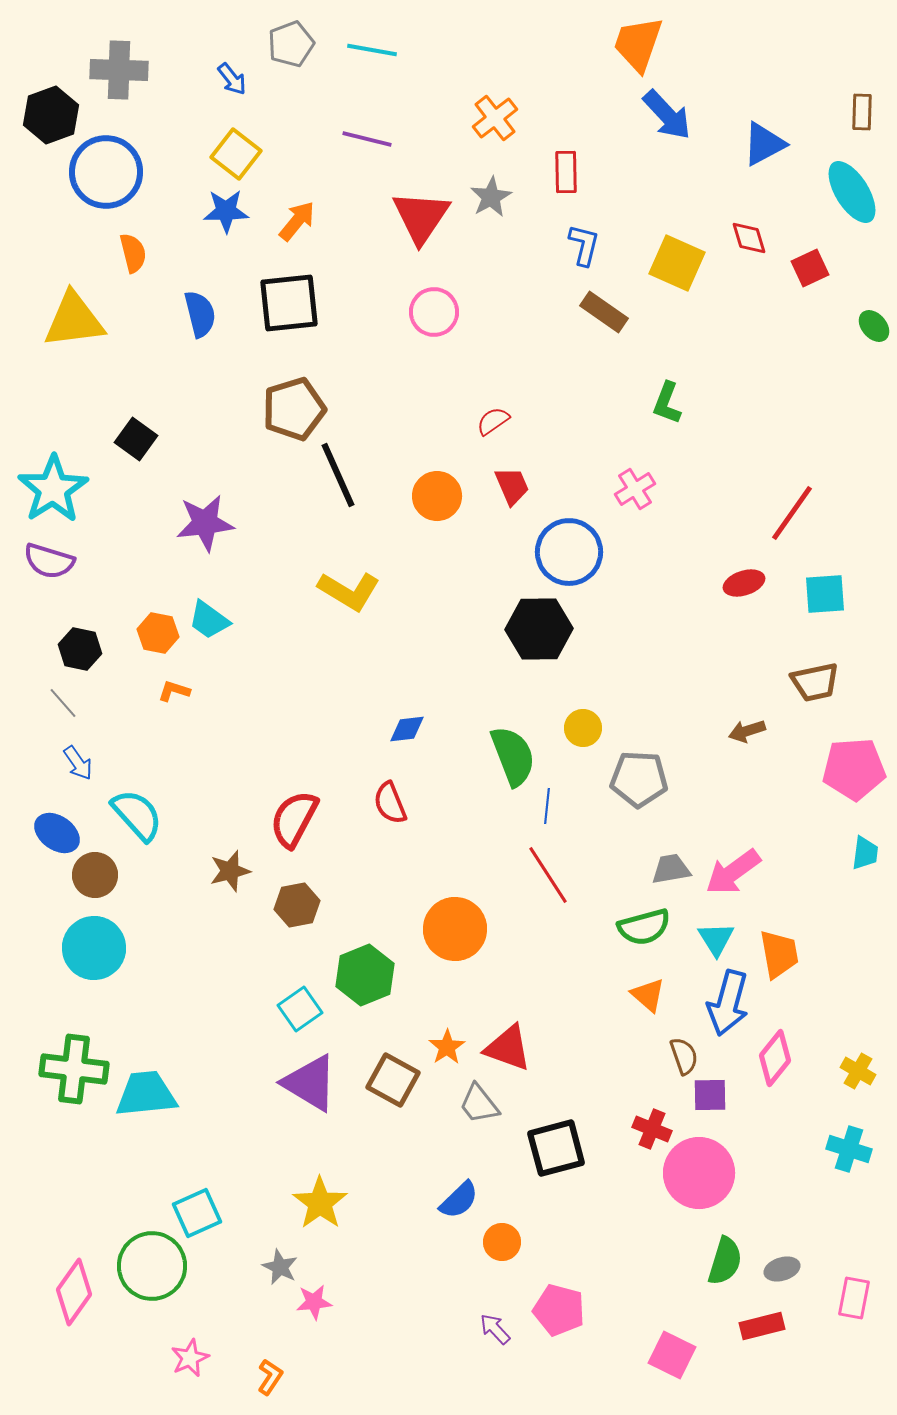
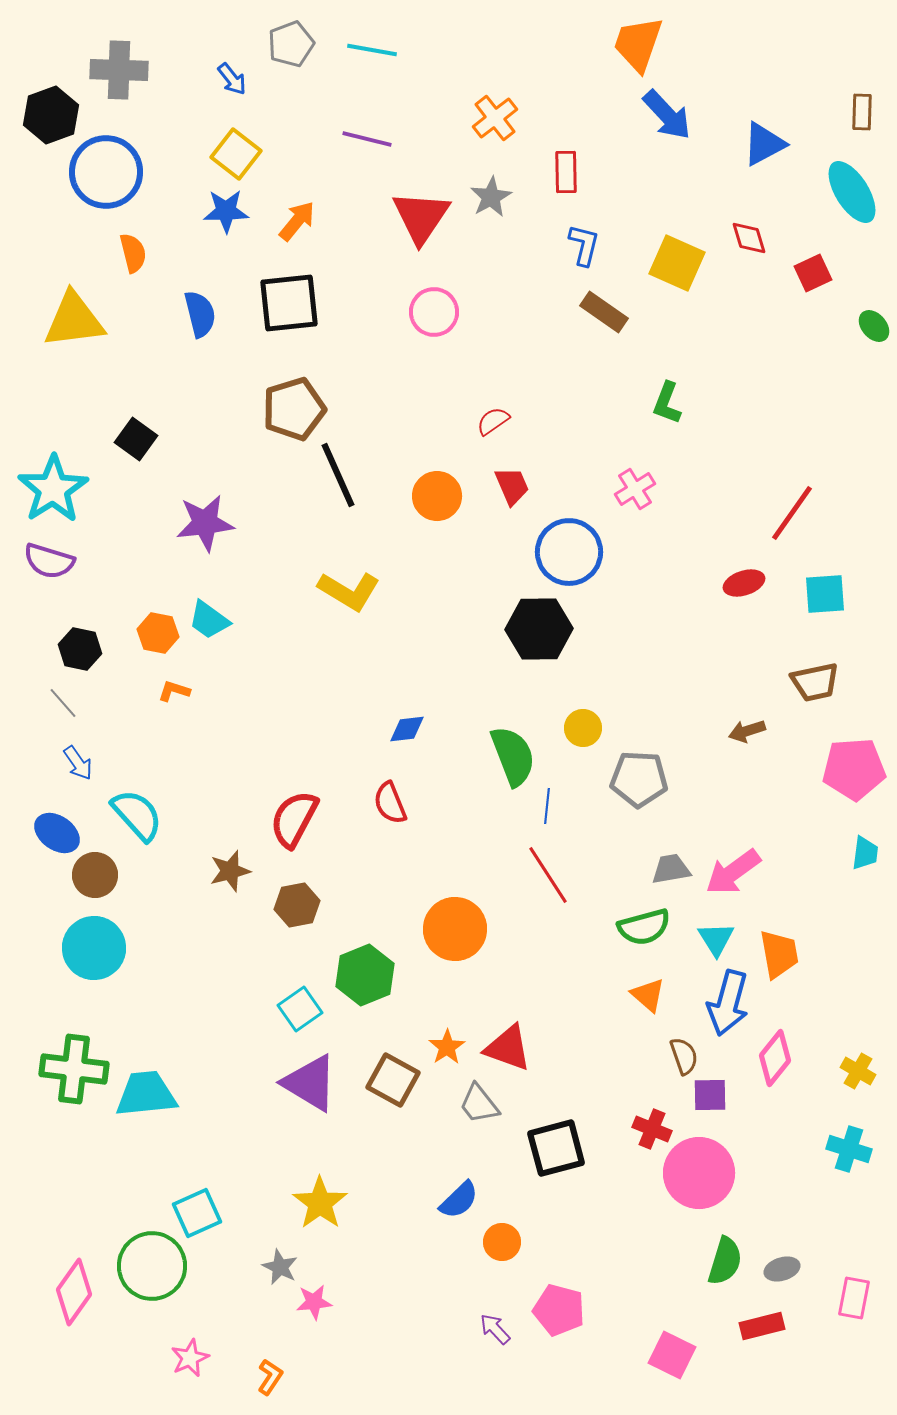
red square at (810, 268): moved 3 px right, 5 px down
